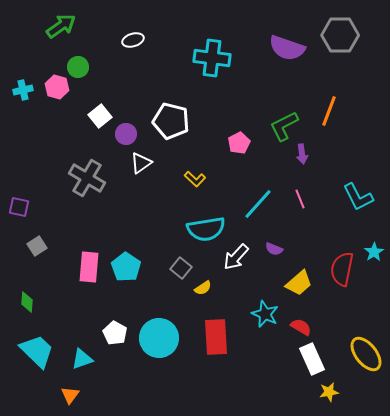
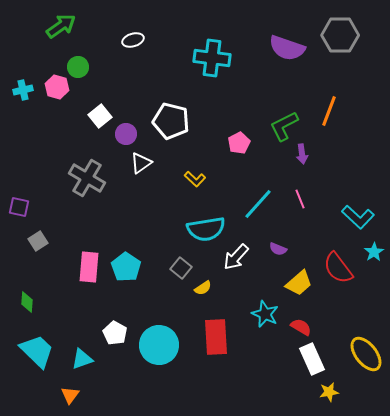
cyan L-shape at (358, 197): moved 20 px down; rotated 20 degrees counterclockwise
gray square at (37, 246): moved 1 px right, 5 px up
purple semicircle at (274, 249): moved 4 px right
red semicircle at (342, 269): moved 4 px left, 1 px up; rotated 48 degrees counterclockwise
cyan circle at (159, 338): moved 7 px down
